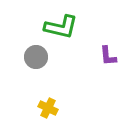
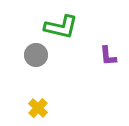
gray circle: moved 2 px up
yellow cross: moved 10 px left; rotated 18 degrees clockwise
